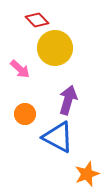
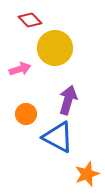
red diamond: moved 7 px left
pink arrow: rotated 60 degrees counterclockwise
orange circle: moved 1 px right
